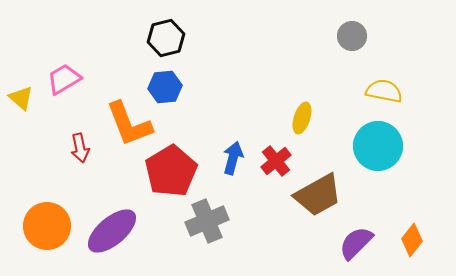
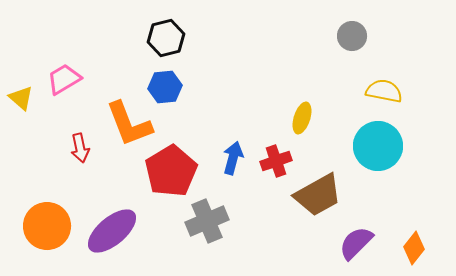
red cross: rotated 20 degrees clockwise
orange diamond: moved 2 px right, 8 px down
